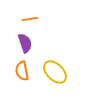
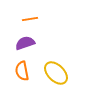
purple semicircle: rotated 90 degrees counterclockwise
yellow ellipse: moved 1 px right, 1 px down
